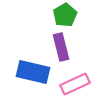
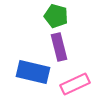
green pentagon: moved 9 px left, 1 px down; rotated 25 degrees counterclockwise
purple rectangle: moved 2 px left
